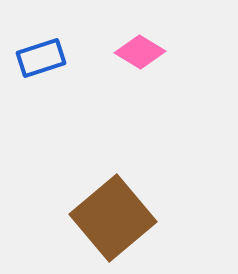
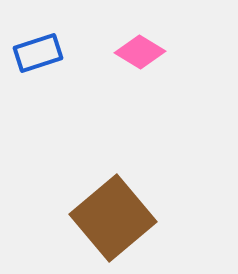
blue rectangle: moved 3 px left, 5 px up
